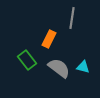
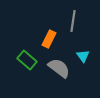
gray line: moved 1 px right, 3 px down
green rectangle: rotated 12 degrees counterclockwise
cyan triangle: moved 11 px up; rotated 40 degrees clockwise
